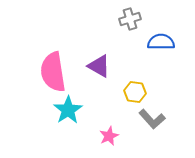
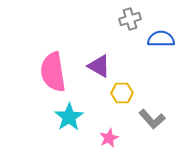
blue semicircle: moved 3 px up
yellow hexagon: moved 13 px left, 1 px down; rotated 10 degrees counterclockwise
cyan star: moved 1 px right, 7 px down
pink star: moved 2 px down
